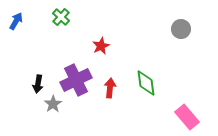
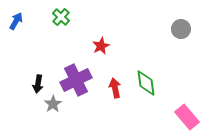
red arrow: moved 5 px right; rotated 18 degrees counterclockwise
